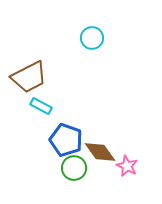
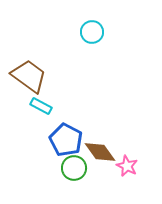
cyan circle: moved 6 px up
brown trapezoid: moved 1 px up; rotated 117 degrees counterclockwise
blue pentagon: rotated 8 degrees clockwise
